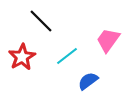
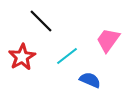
blue semicircle: moved 2 px right, 1 px up; rotated 60 degrees clockwise
